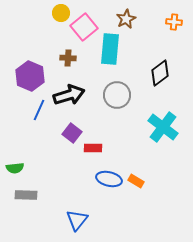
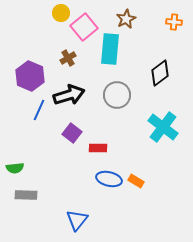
brown cross: rotated 35 degrees counterclockwise
red rectangle: moved 5 px right
